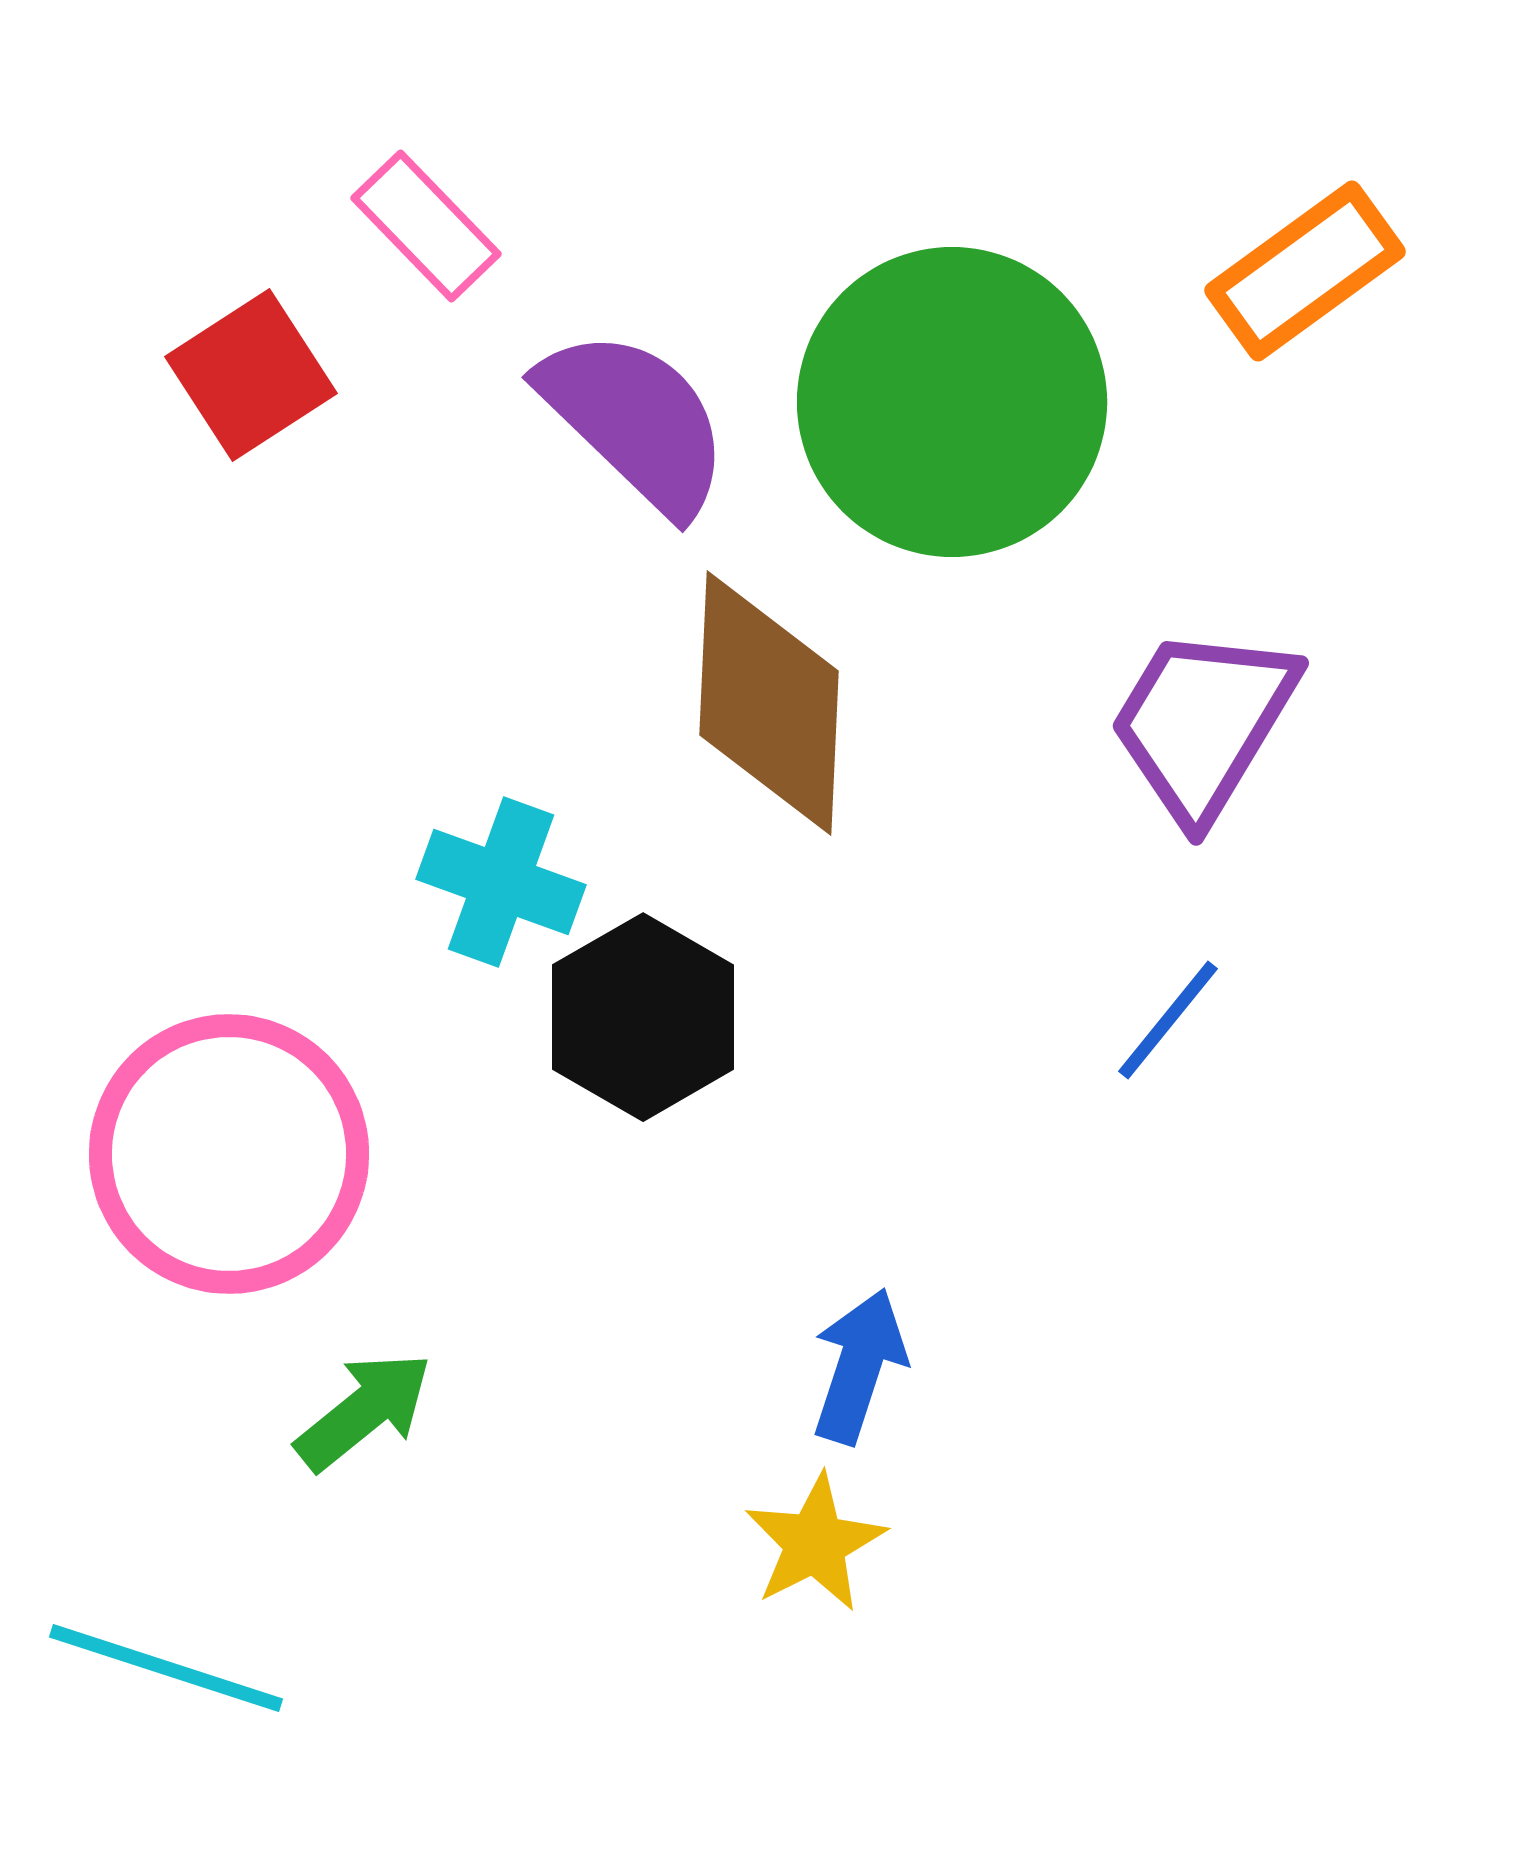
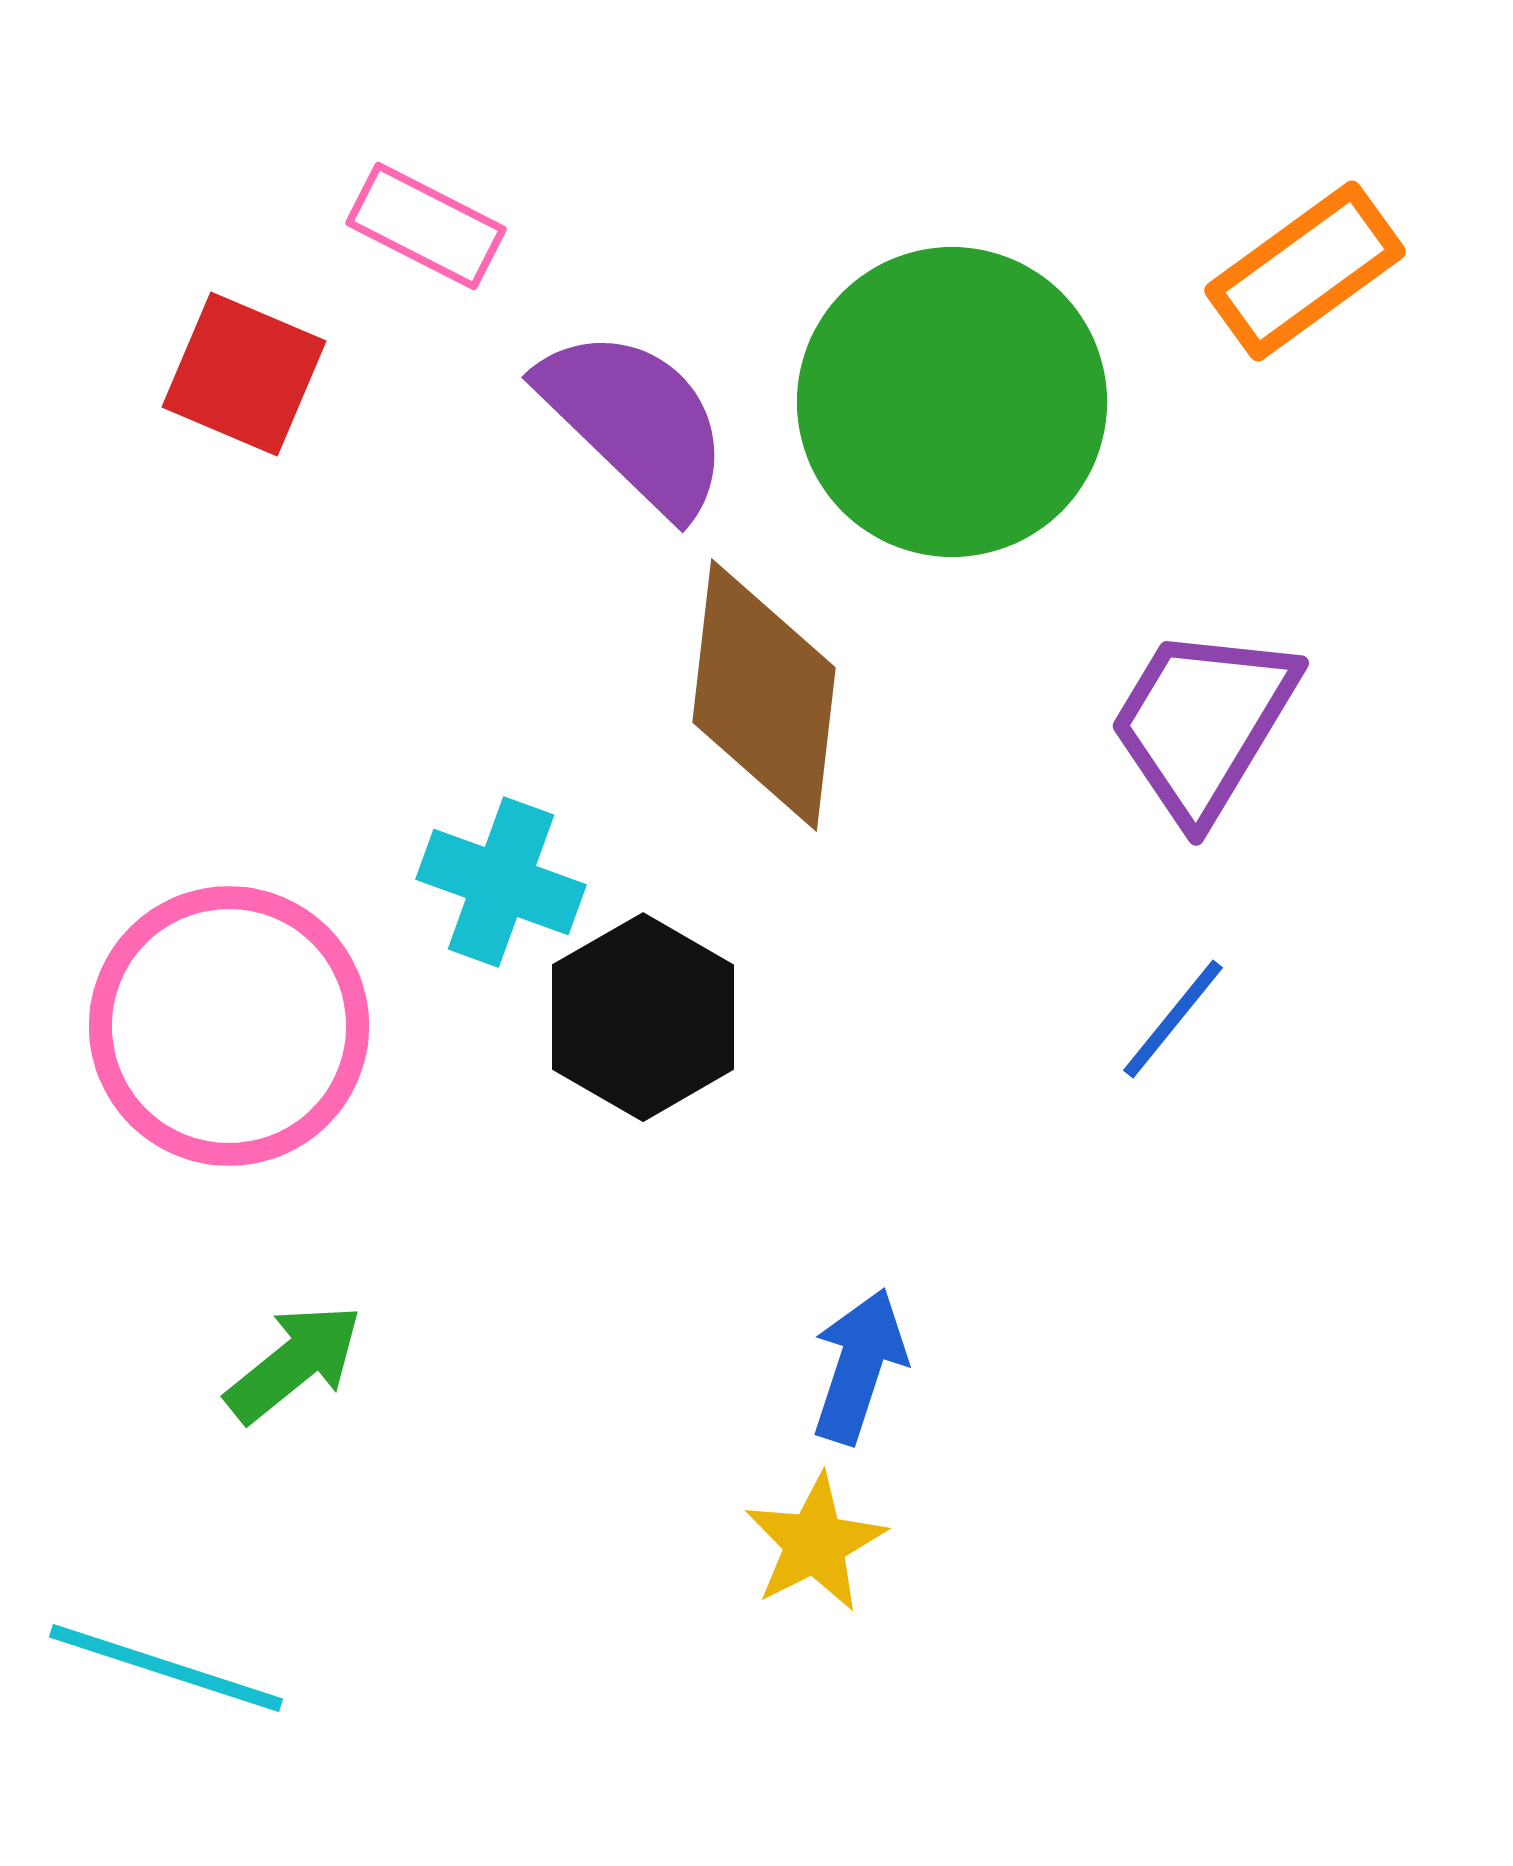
pink rectangle: rotated 19 degrees counterclockwise
red square: moved 7 px left, 1 px up; rotated 34 degrees counterclockwise
brown diamond: moved 5 px left, 8 px up; rotated 4 degrees clockwise
blue line: moved 5 px right, 1 px up
pink circle: moved 128 px up
green arrow: moved 70 px left, 48 px up
